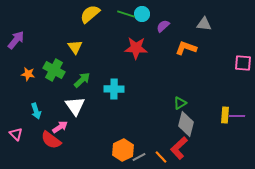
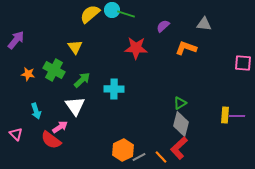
cyan circle: moved 30 px left, 4 px up
gray diamond: moved 5 px left
